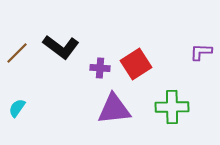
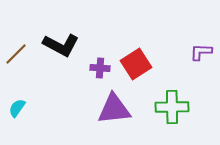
black L-shape: moved 2 px up; rotated 9 degrees counterclockwise
brown line: moved 1 px left, 1 px down
